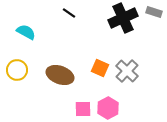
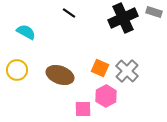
pink hexagon: moved 2 px left, 12 px up
